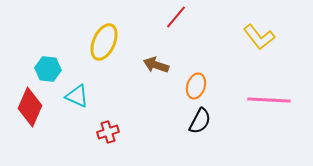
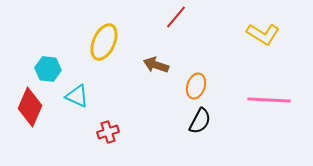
yellow L-shape: moved 4 px right, 3 px up; rotated 20 degrees counterclockwise
